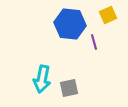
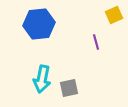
yellow square: moved 6 px right
blue hexagon: moved 31 px left; rotated 12 degrees counterclockwise
purple line: moved 2 px right
